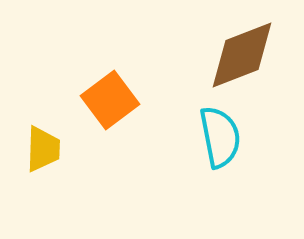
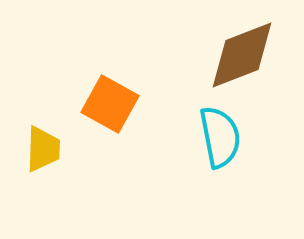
orange square: moved 4 px down; rotated 24 degrees counterclockwise
